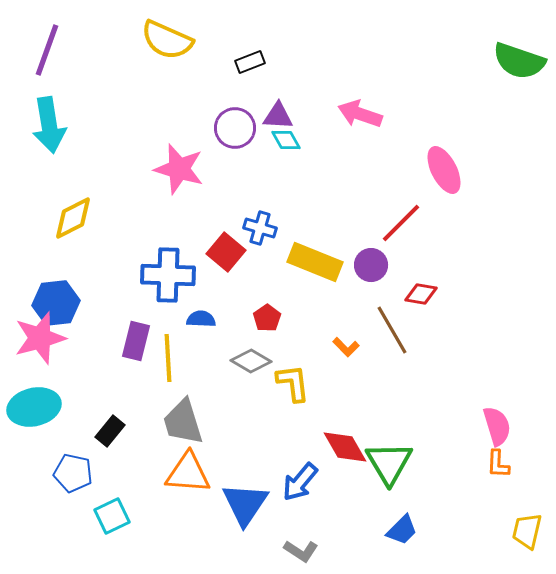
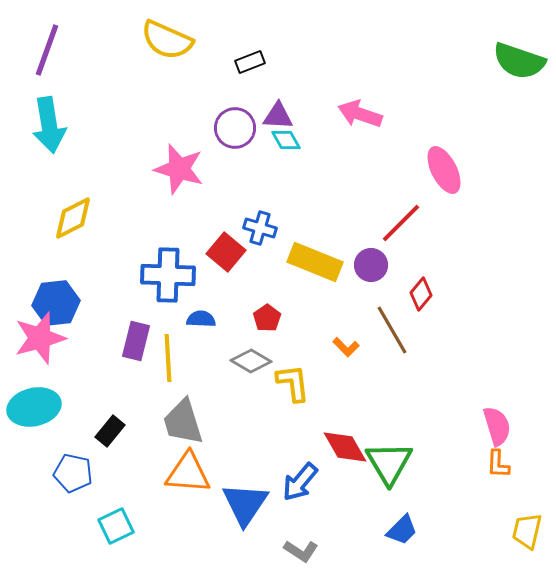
red diamond at (421, 294): rotated 60 degrees counterclockwise
cyan square at (112, 516): moved 4 px right, 10 px down
